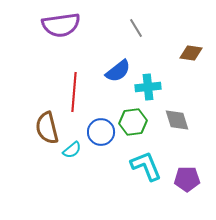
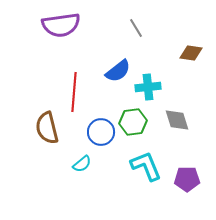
cyan semicircle: moved 10 px right, 14 px down
